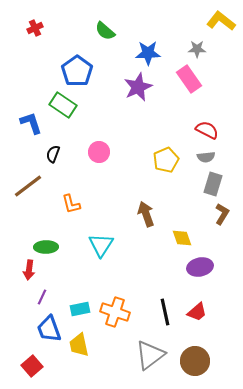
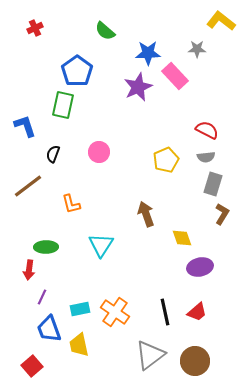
pink rectangle: moved 14 px left, 3 px up; rotated 8 degrees counterclockwise
green rectangle: rotated 68 degrees clockwise
blue L-shape: moved 6 px left, 3 px down
orange cross: rotated 16 degrees clockwise
